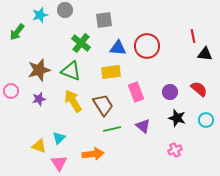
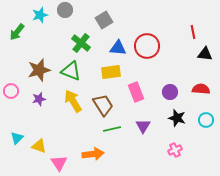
gray square: rotated 24 degrees counterclockwise
red line: moved 4 px up
red semicircle: moved 2 px right; rotated 36 degrees counterclockwise
purple triangle: rotated 21 degrees clockwise
cyan triangle: moved 42 px left
